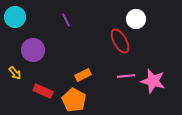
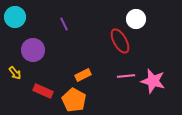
purple line: moved 2 px left, 4 px down
